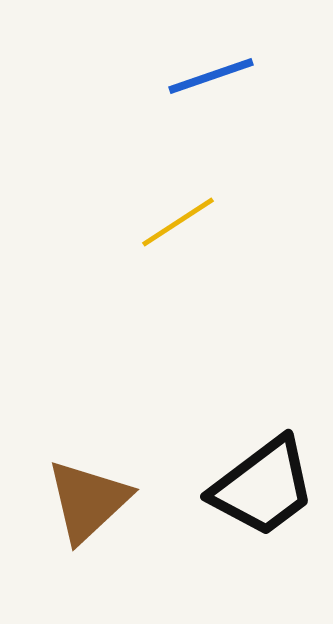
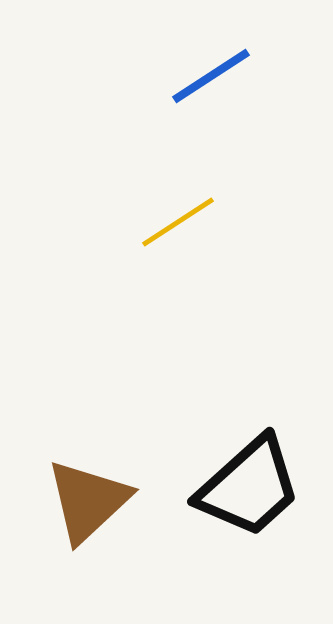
blue line: rotated 14 degrees counterclockwise
black trapezoid: moved 14 px left; rotated 5 degrees counterclockwise
